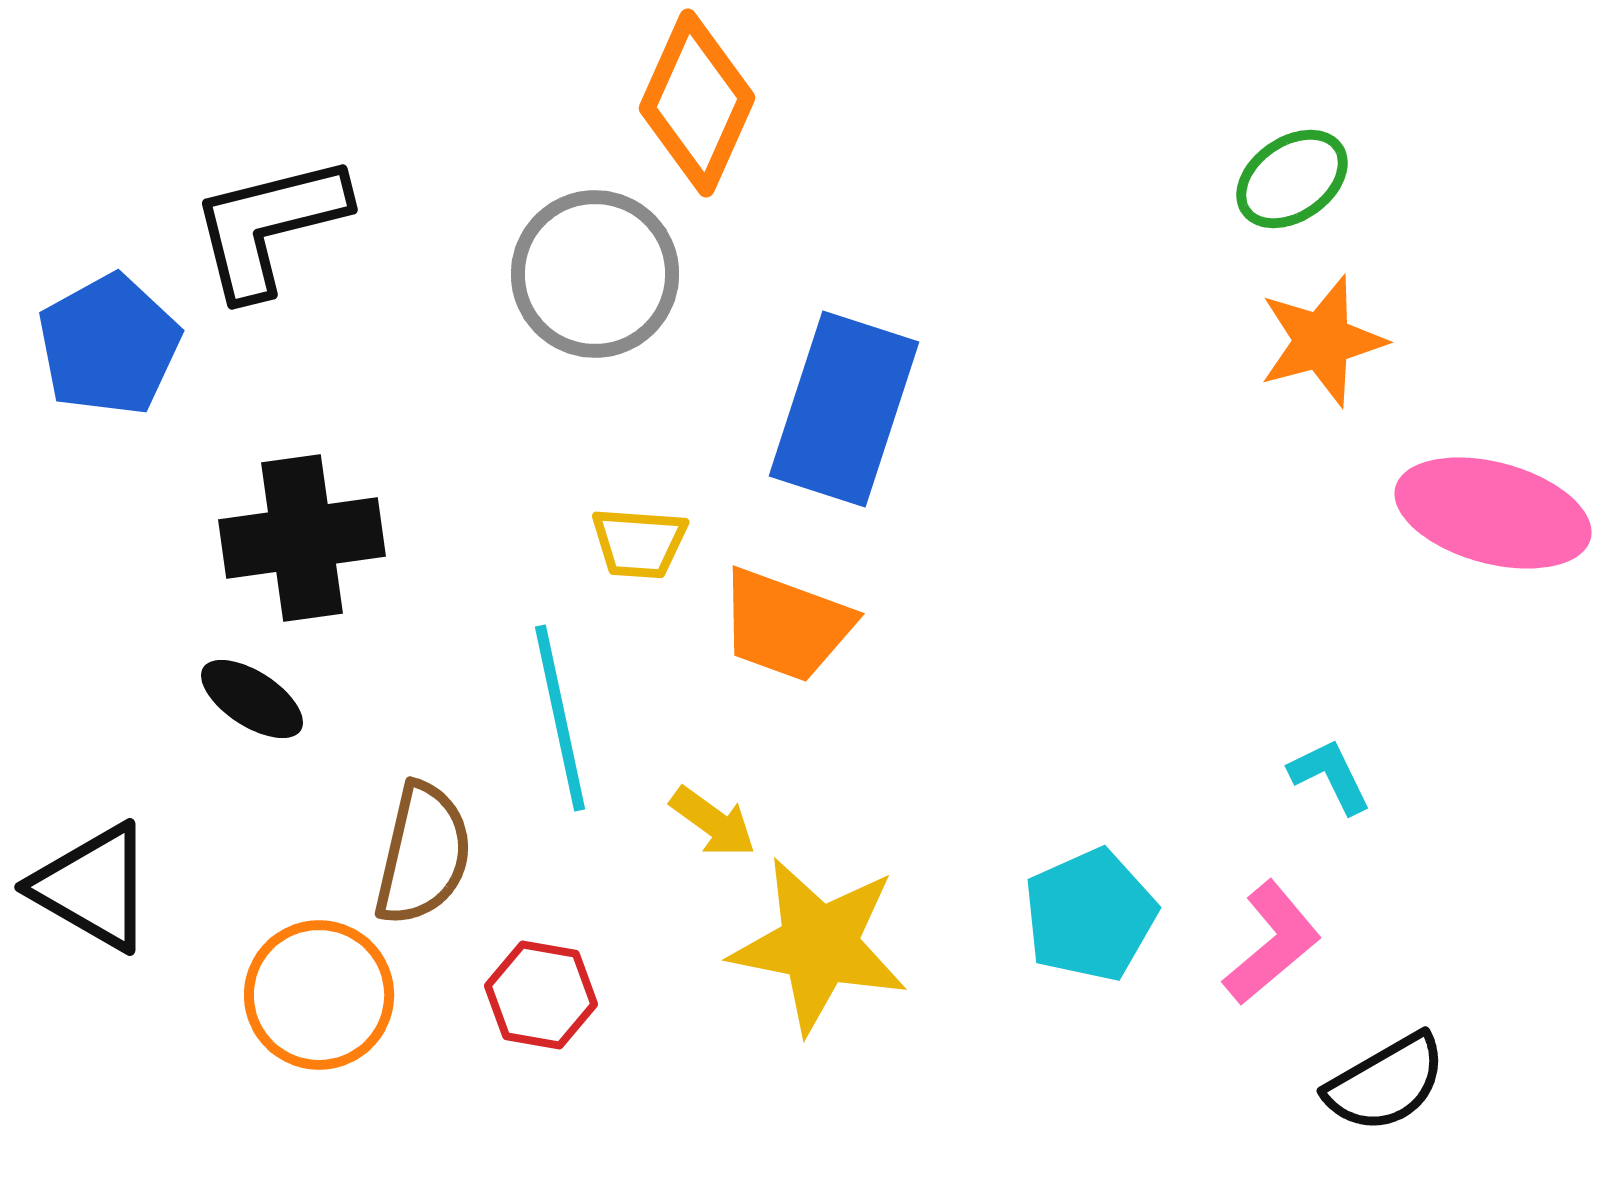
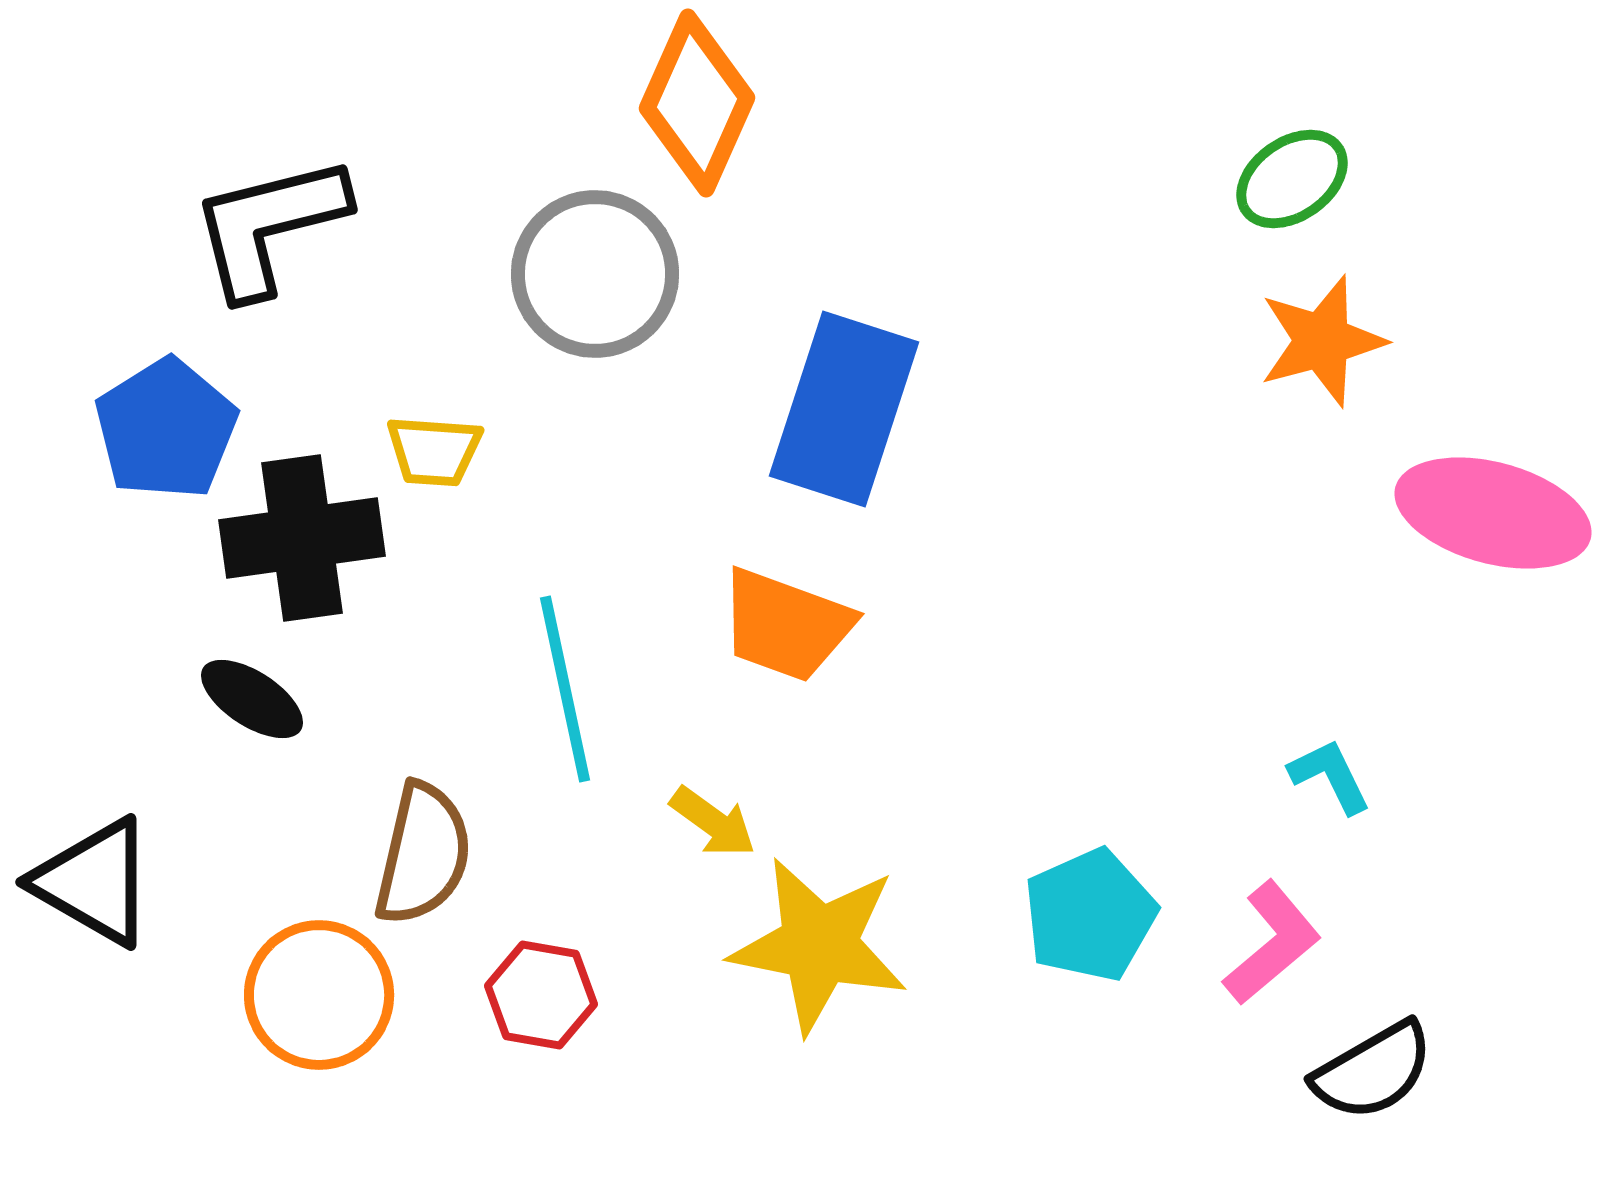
blue pentagon: moved 57 px right, 84 px down; rotated 3 degrees counterclockwise
yellow trapezoid: moved 205 px left, 92 px up
cyan line: moved 5 px right, 29 px up
black triangle: moved 1 px right, 5 px up
black semicircle: moved 13 px left, 12 px up
